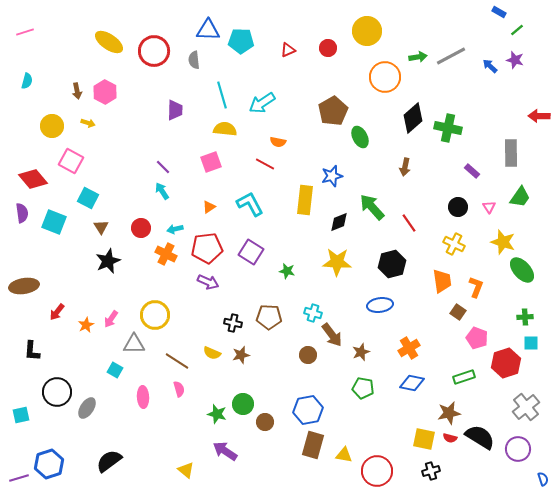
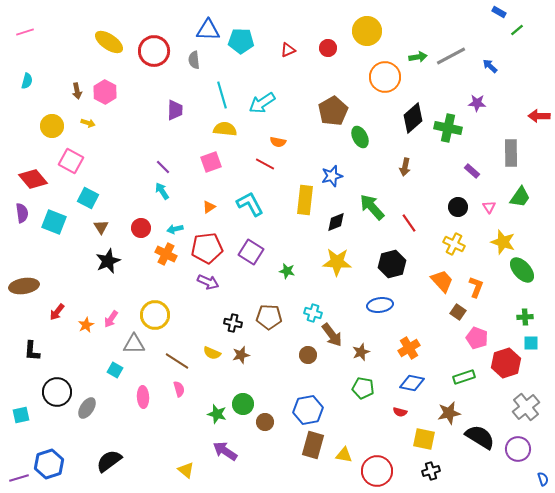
purple star at (515, 60): moved 38 px left, 43 px down; rotated 12 degrees counterclockwise
black diamond at (339, 222): moved 3 px left
orange trapezoid at (442, 281): rotated 35 degrees counterclockwise
red semicircle at (450, 438): moved 50 px left, 26 px up
